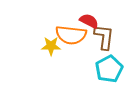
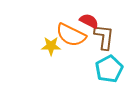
orange semicircle: rotated 20 degrees clockwise
